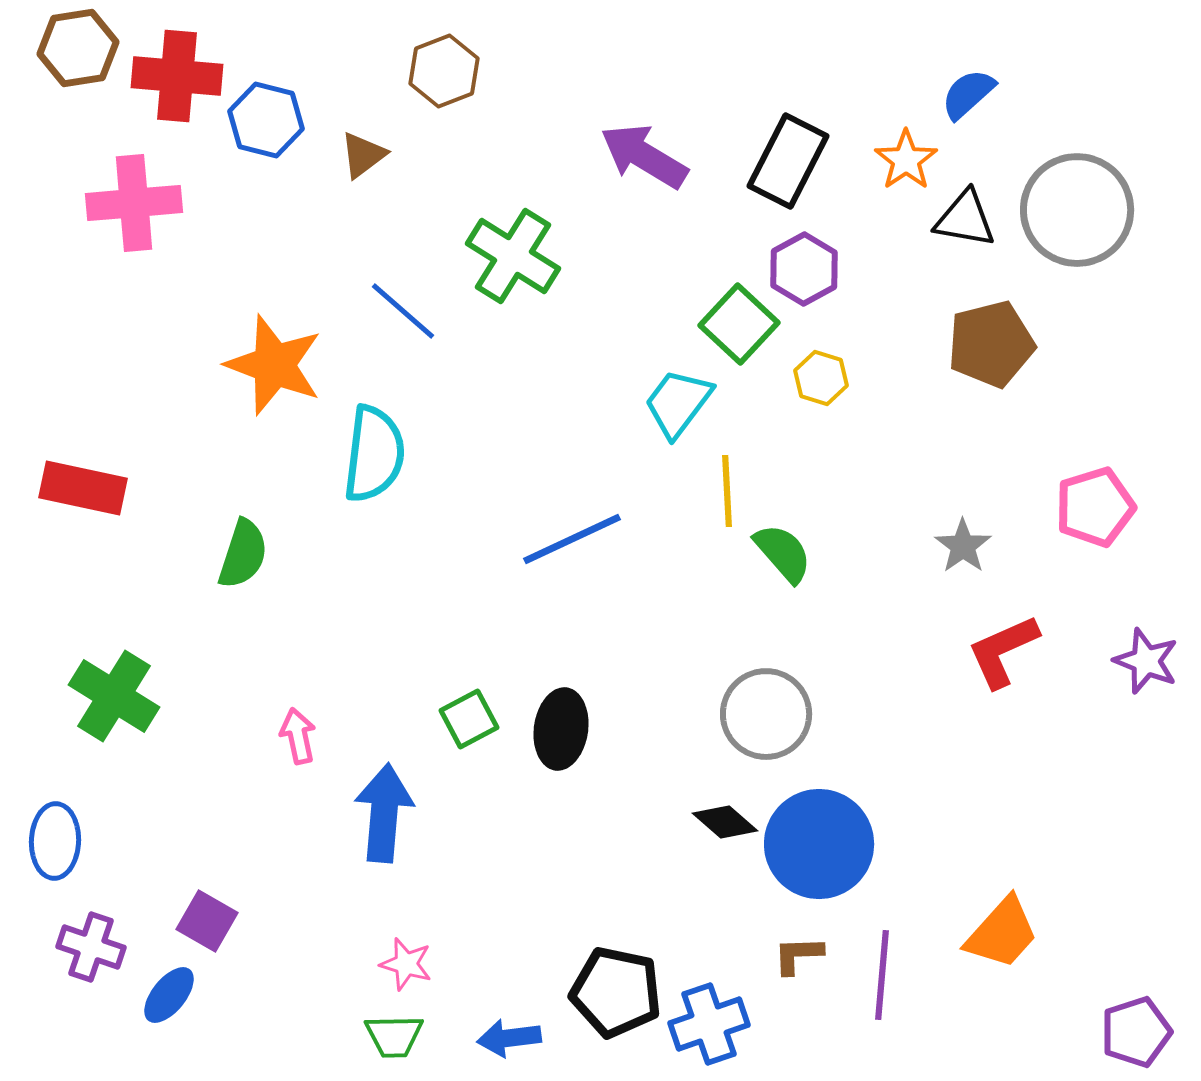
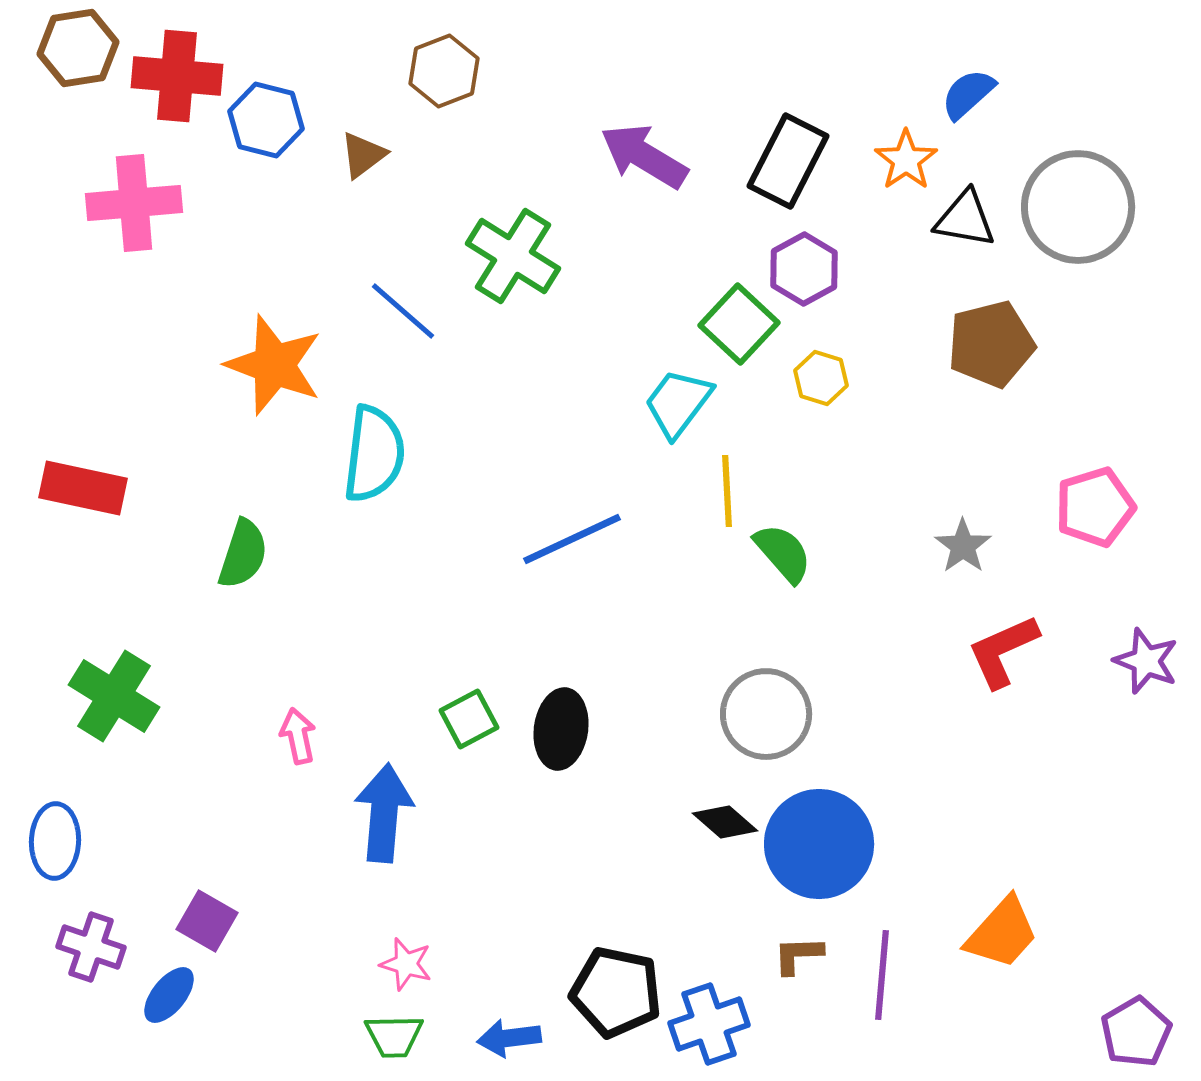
gray circle at (1077, 210): moved 1 px right, 3 px up
purple pentagon at (1136, 1032): rotated 12 degrees counterclockwise
